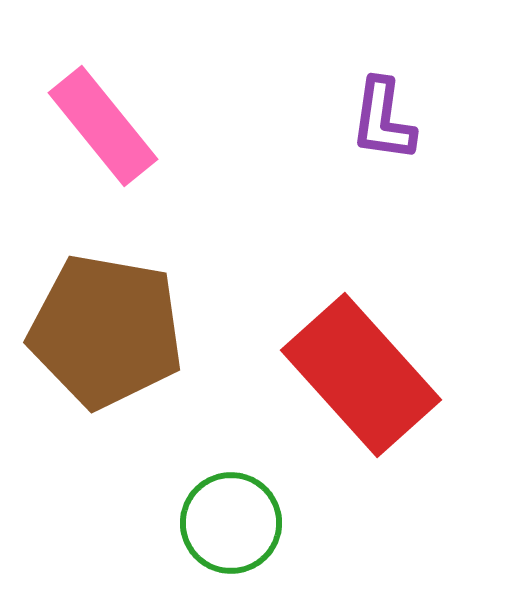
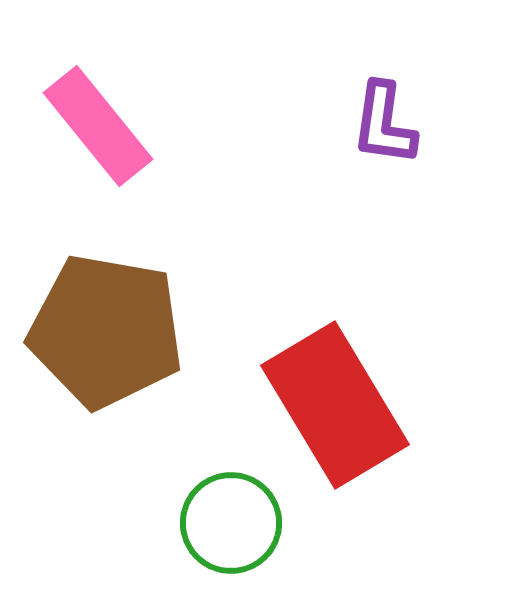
purple L-shape: moved 1 px right, 4 px down
pink rectangle: moved 5 px left
red rectangle: moved 26 px left, 30 px down; rotated 11 degrees clockwise
